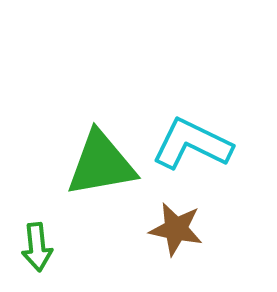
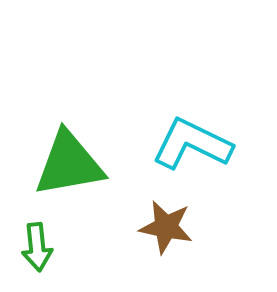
green triangle: moved 32 px left
brown star: moved 10 px left, 2 px up
